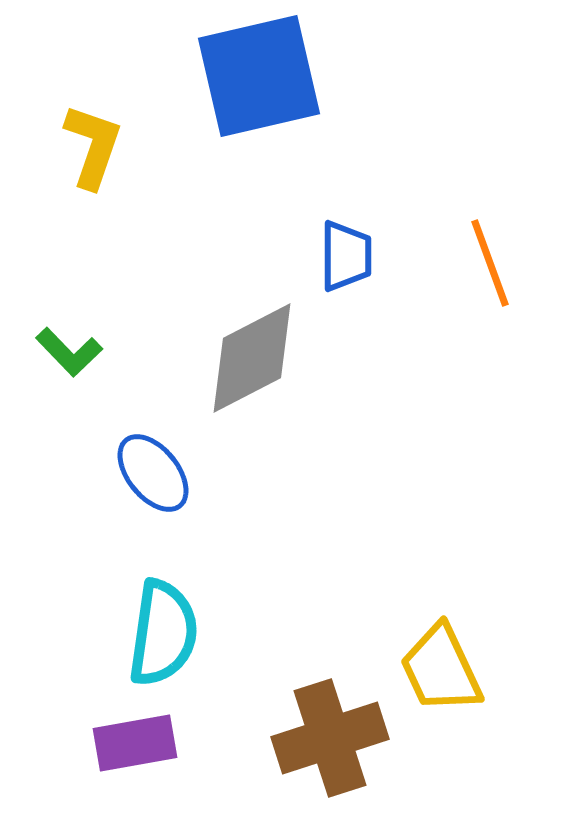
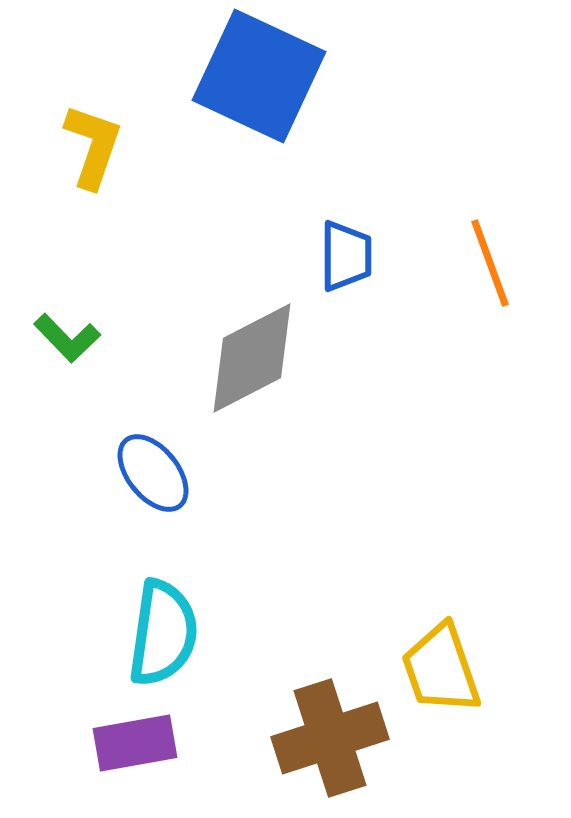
blue square: rotated 38 degrees clockwise
green L-shape: moved 2 px left, 14 px up
yellow trapezoid: rotated 6 degrees clockwise
